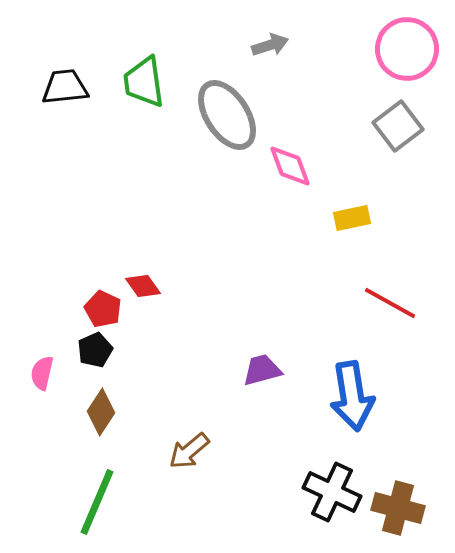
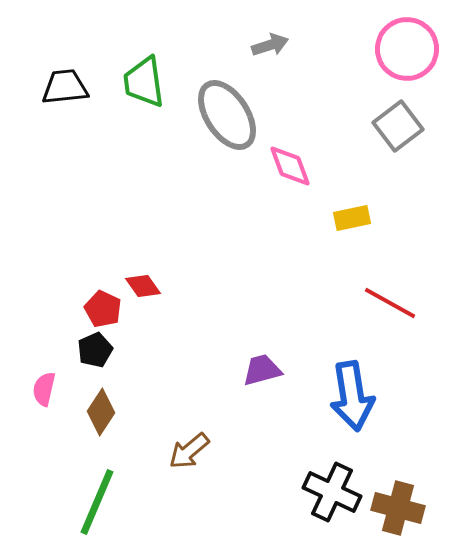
pink semicircle: moved 2 px right, 16 px down
